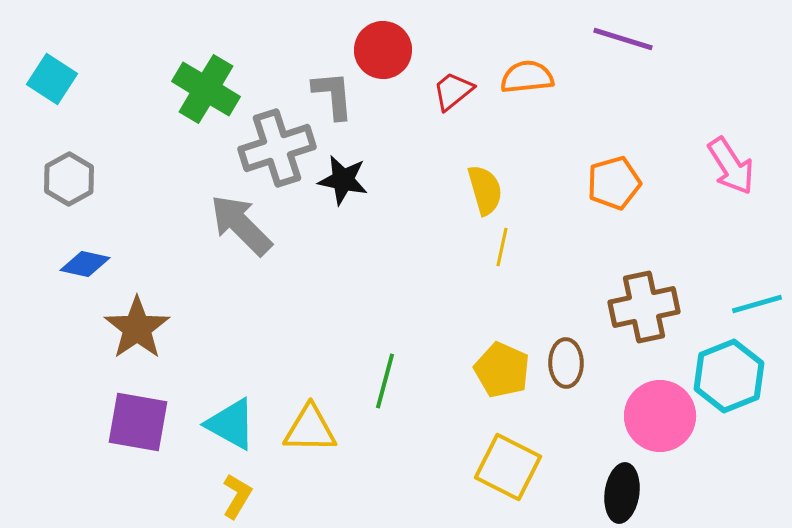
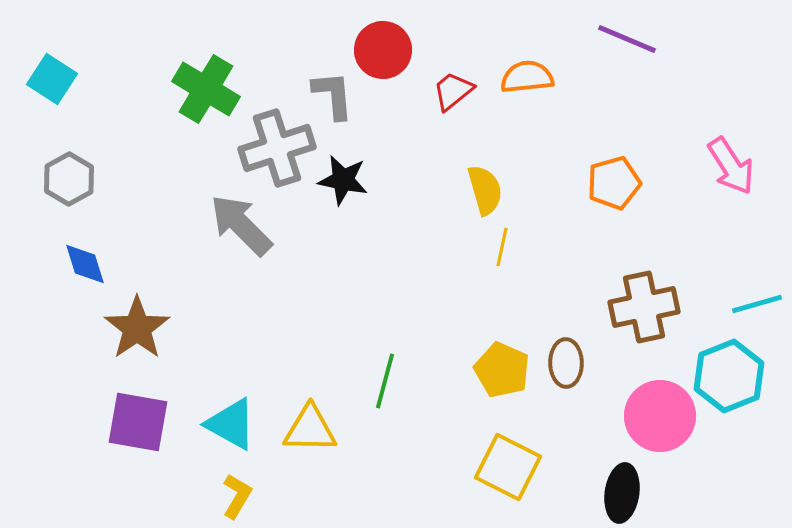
purple line: moved 4 px right; rotated 6 degrees clockwise
blue diamond: rotated 60 degrees clockwise
